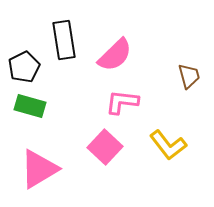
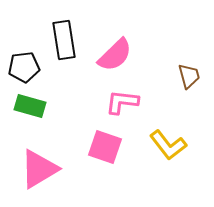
black pentagon: rotated 20 degrees clockwise
pink square: rotated 24 degrees counterclockwise
